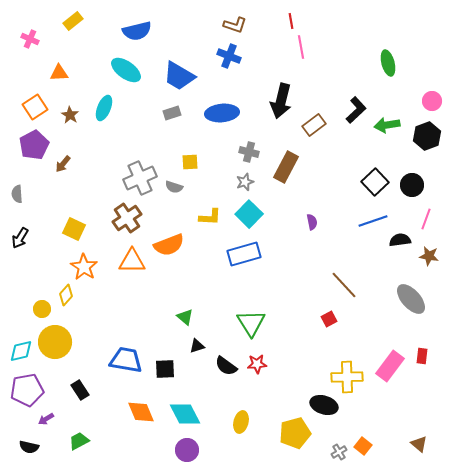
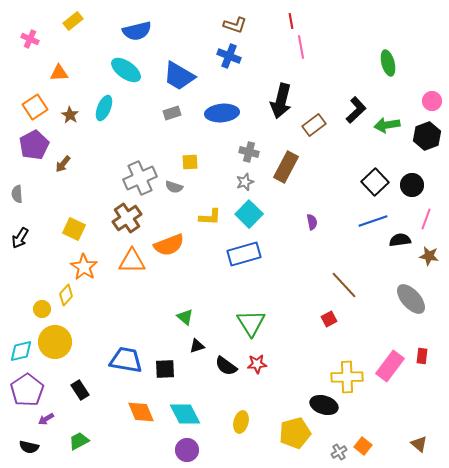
purple pentagon at (27, 390): rotated 24 degrees counterclockwise
